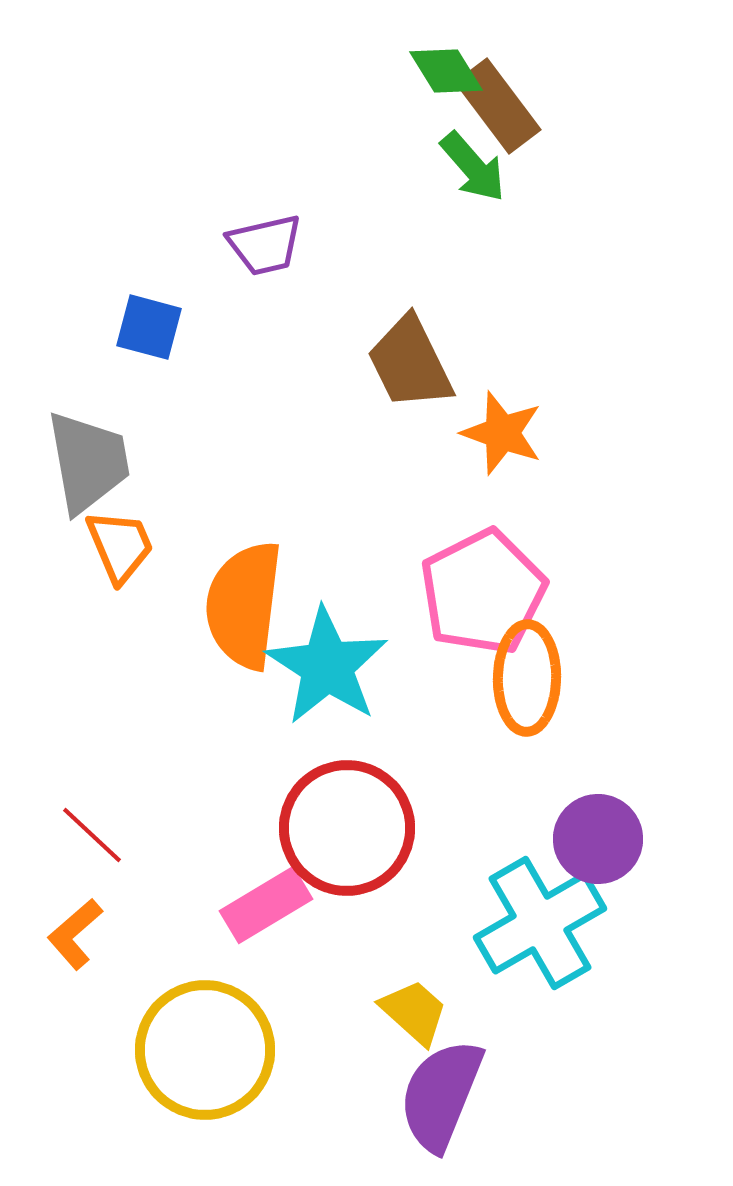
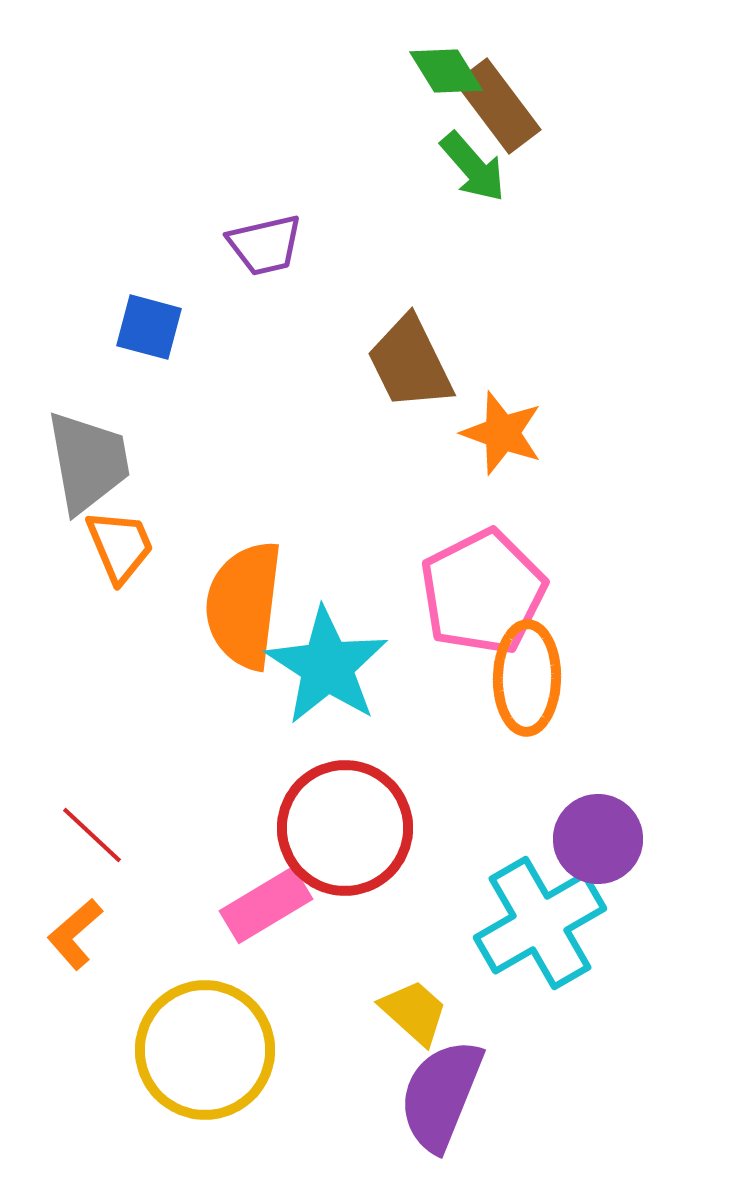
red circle: moved 2 px left
